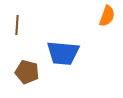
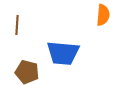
orange semicircle: moved 4 px left, 1 px up; rotated 15 degrees counterclockwise
